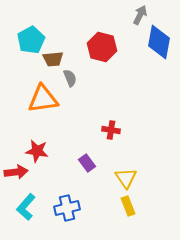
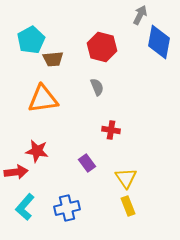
gray semicircle: moved 27 px right, 9 px down
cyan L-shape: moved 1 px left
